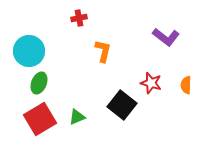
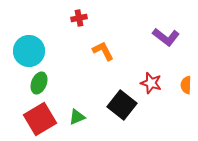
orange L-shape: rotated 40 degrees counterclockwise
